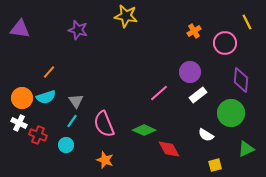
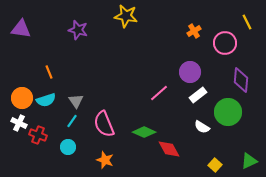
purple triangle: moved 1 px right
orange line: rotated 64 degrees counterclockwise
cyan semicircle: moved 3 px down
green circle: moved 3 px left, 1 px up
green diamond: moved 2 px down
white semicircle: moved 4 px left, 8 px up
cyan circle: moved 2 px right, 2 px down
green triangle: moved 3 px right, 12 px down
yellow square: rotated 32 degrees counterclockwise
